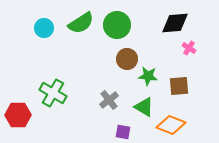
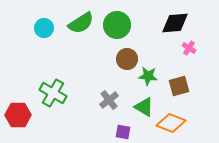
brown square: rotated 10 degrees counterclockwise
orange diamond: moved 2 px up
